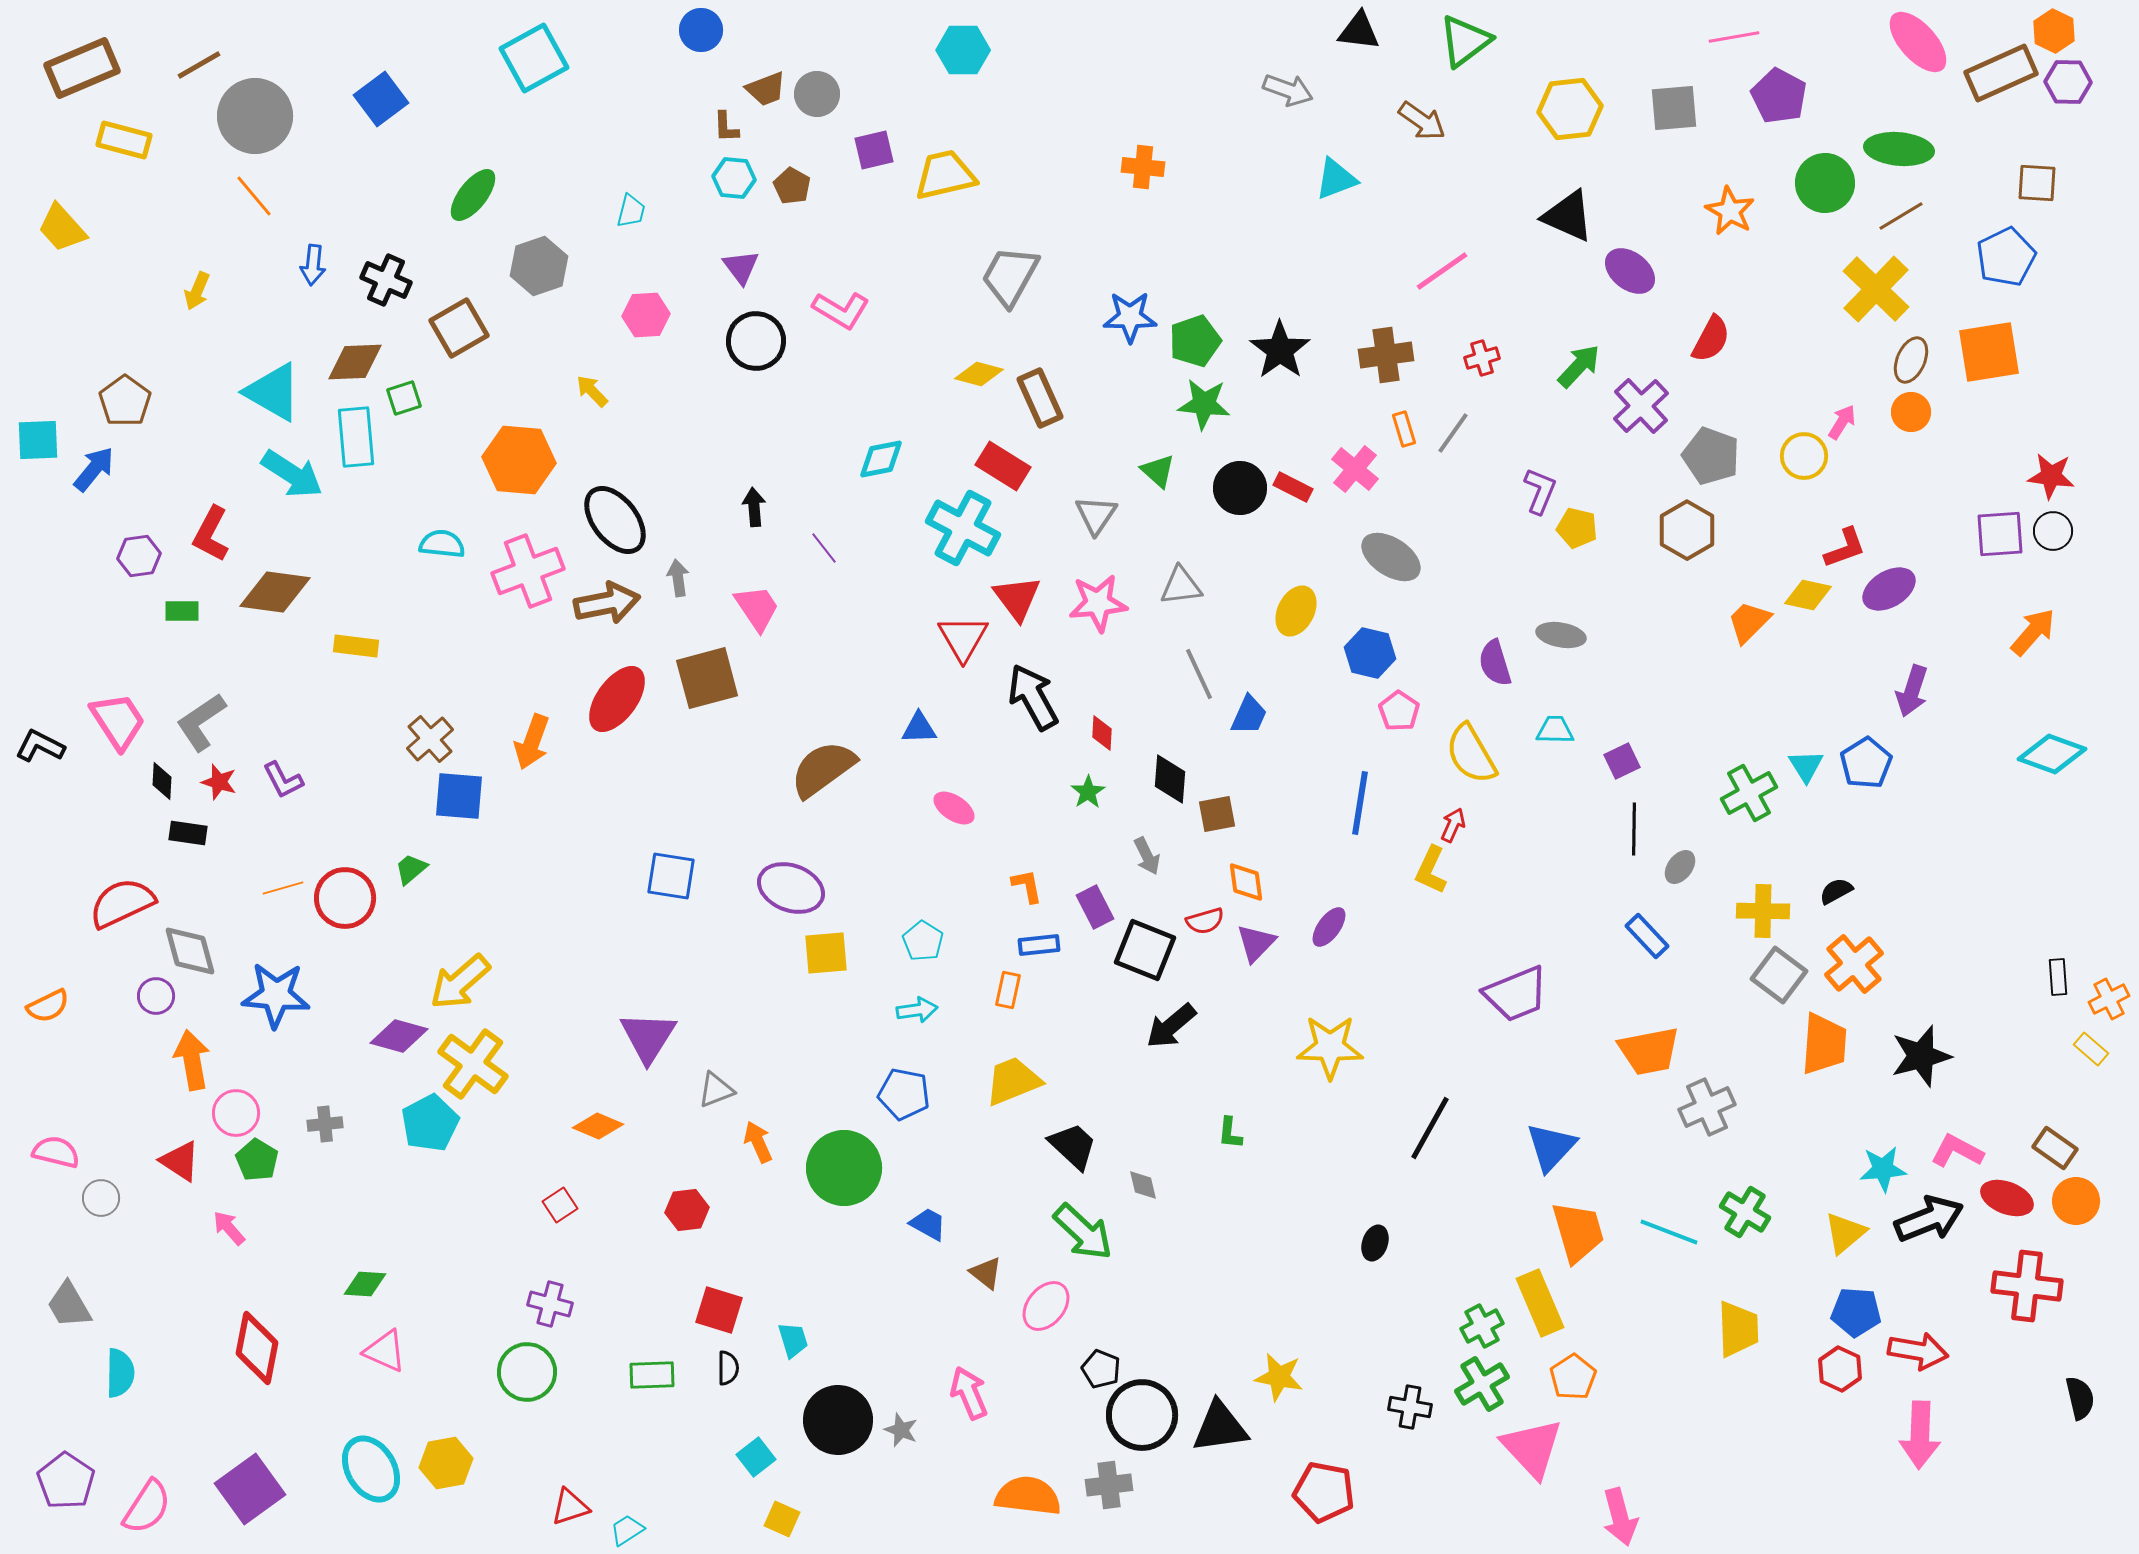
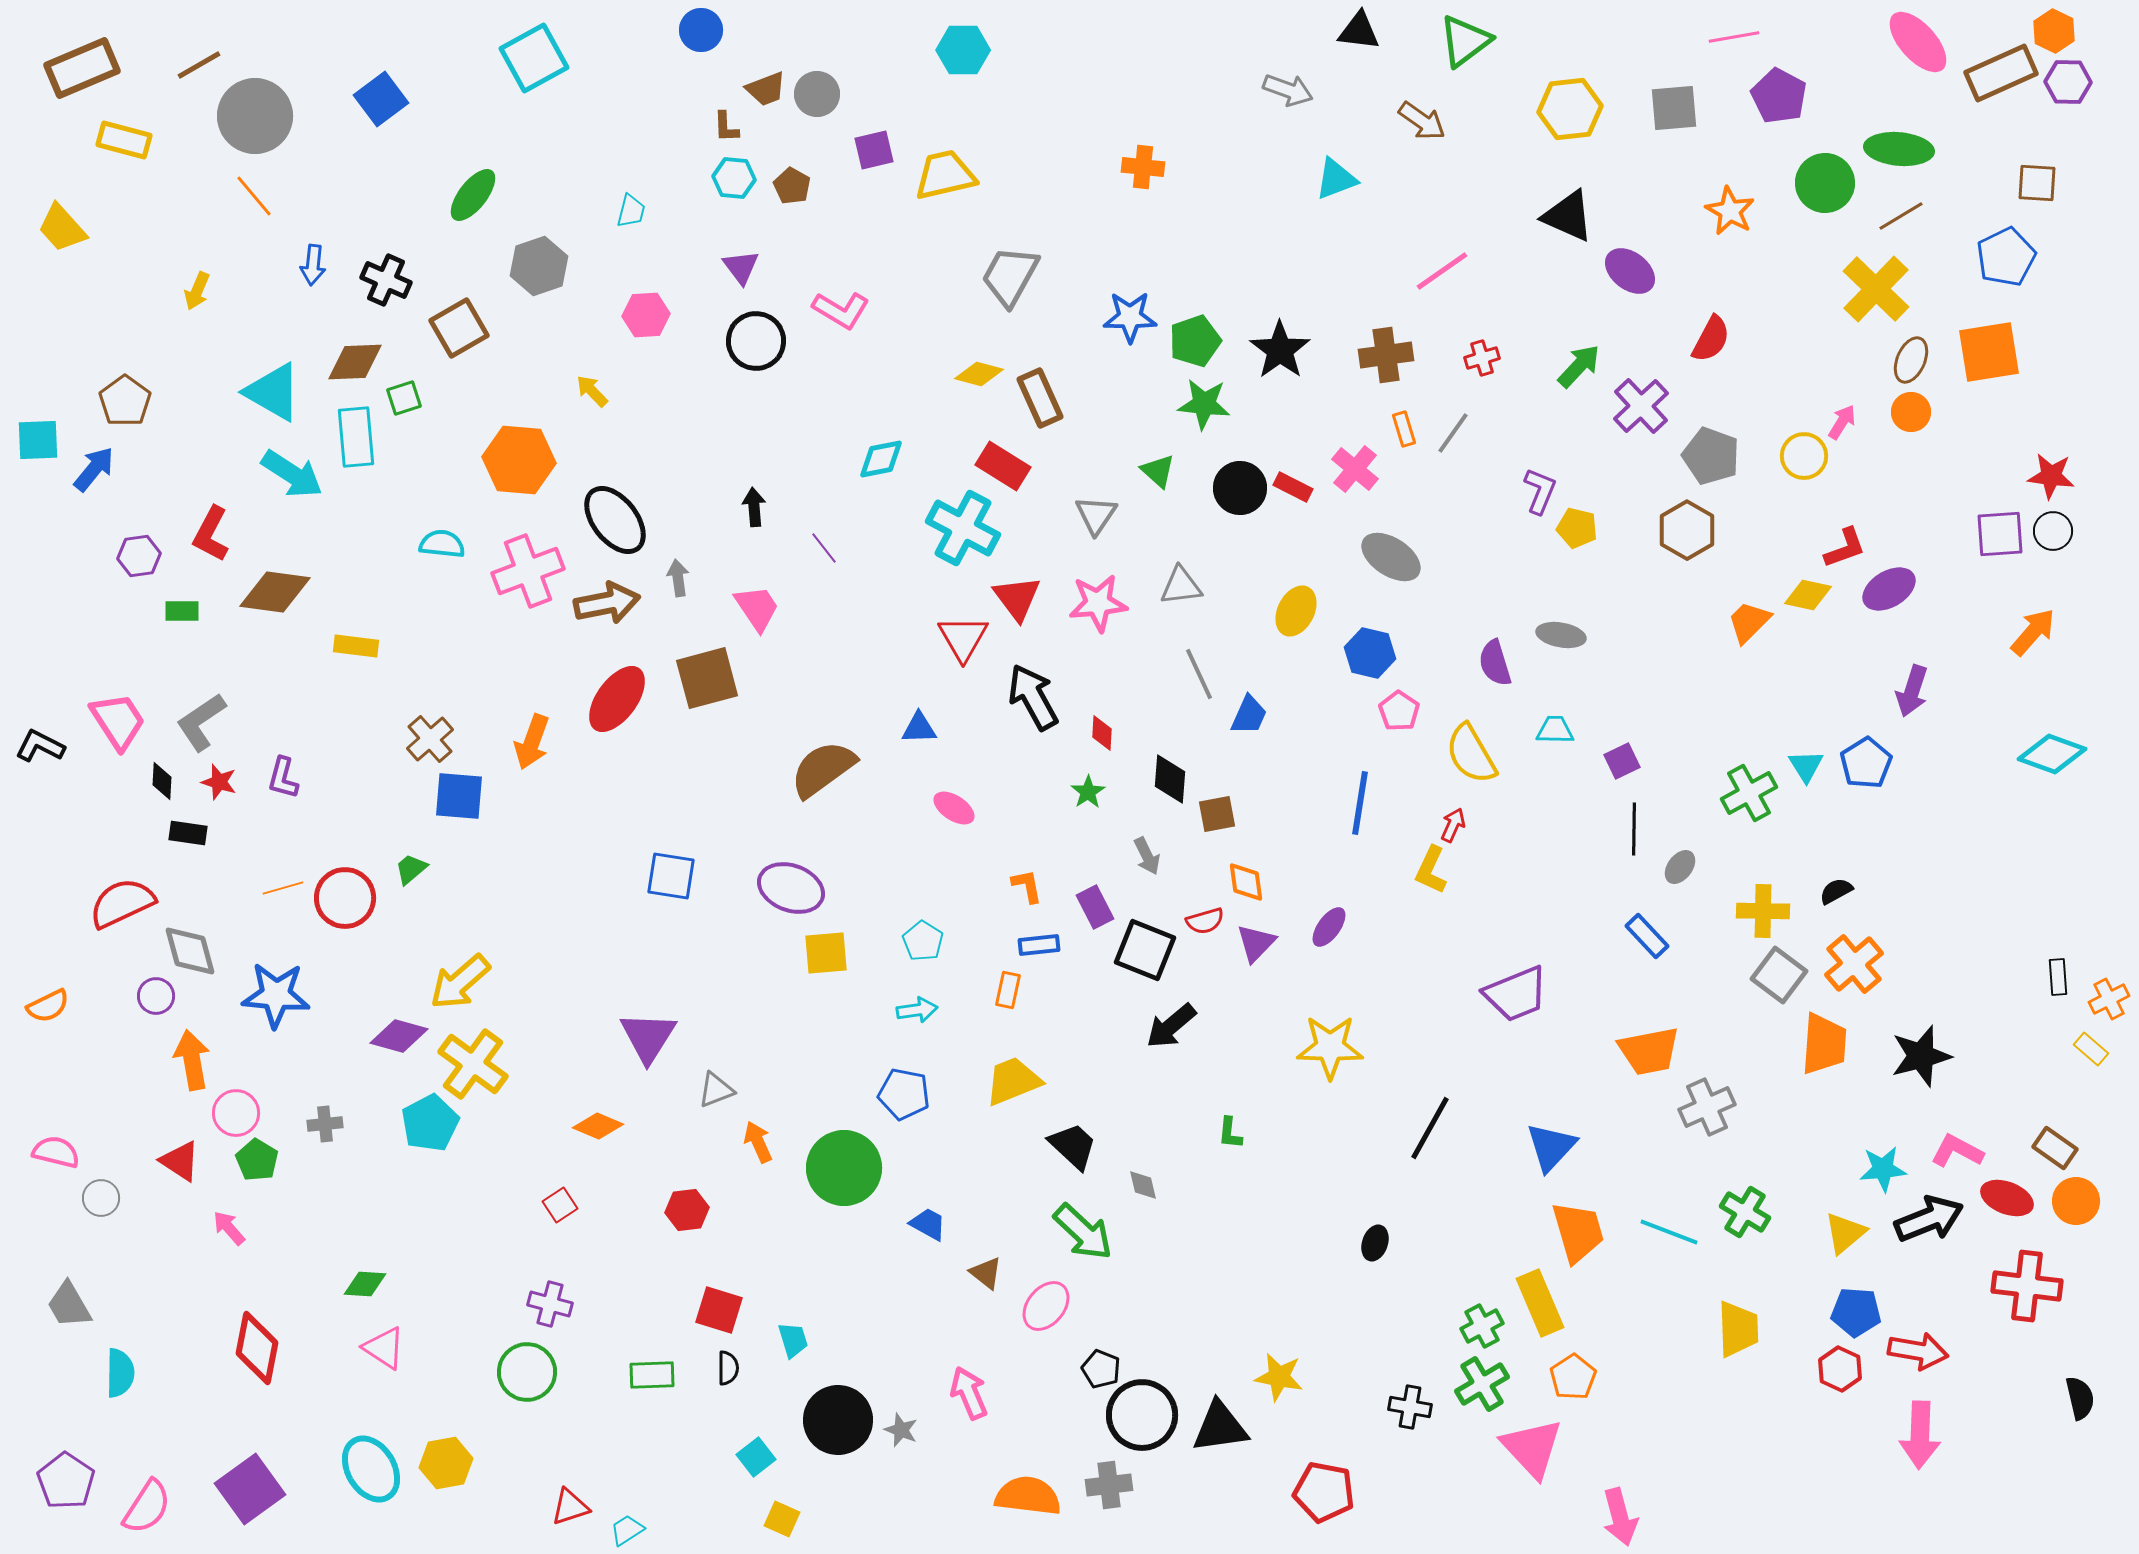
purple L-shape at (283, 780): moved 2 px up; rotated 42 degrees clockwise
pink triangle at (385, 1351): moved 1 px left, 3 px up; rotated 9 degrees clockwise
